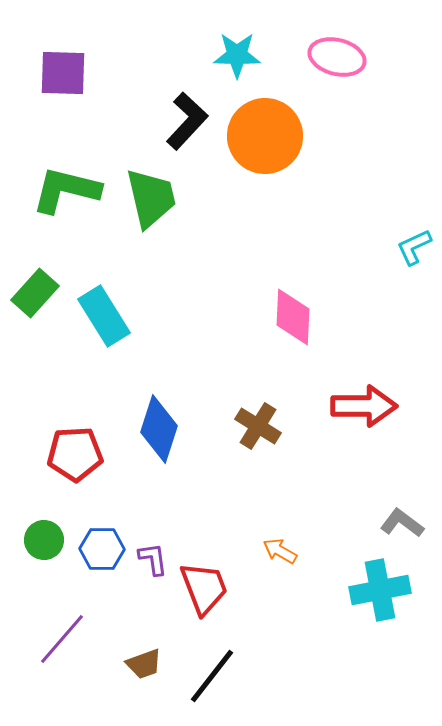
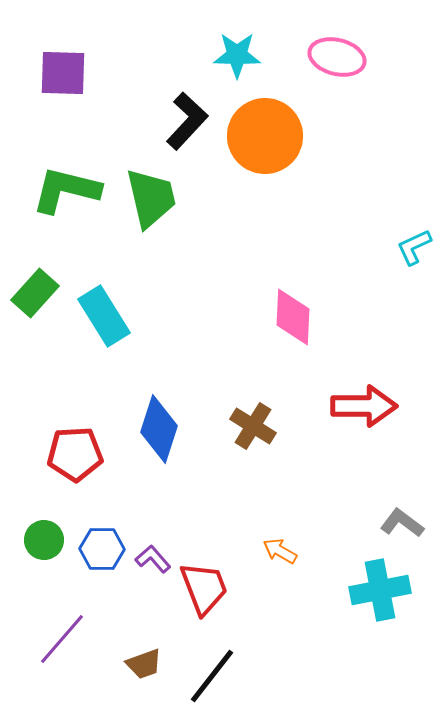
brown cross: moved 5 px left
purple L-shape: rotated 33 degrees counterclockwise
